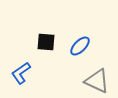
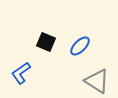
black square: rotated 18 degrees clockwise
gray triangle: rotated 8 degrees clockwise
